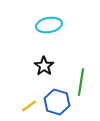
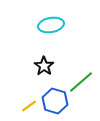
cyan ellipse: moved 2 px right
green line: rotated 40 degrees clockwise
blue hexagon: moved 2 px left, 1 px up
